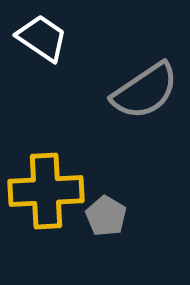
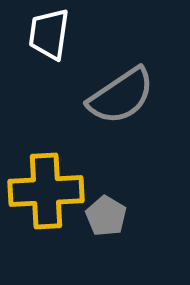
white trapezoid: moved 7 px right, 4 px up; rotated 116 degrees counterclockwise
gray semicircle: moved 24 px left, 5 px down
